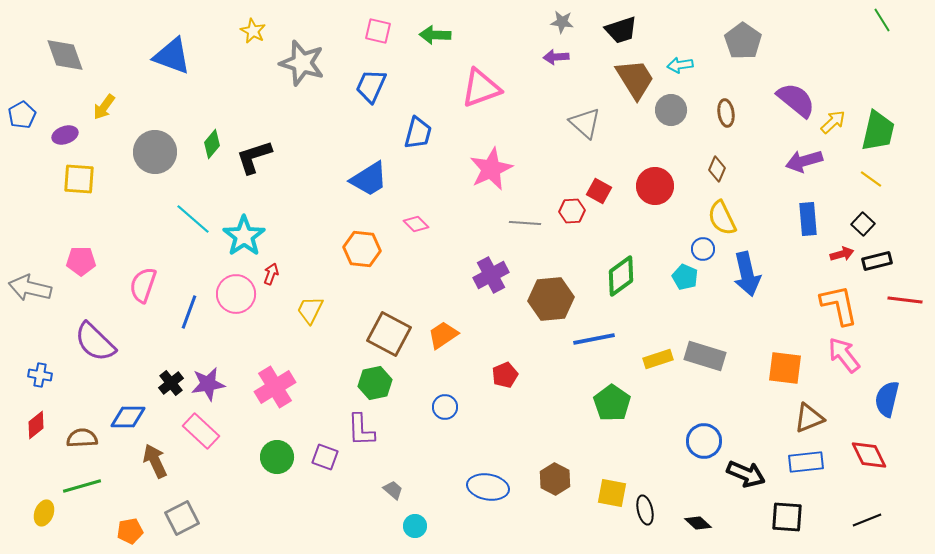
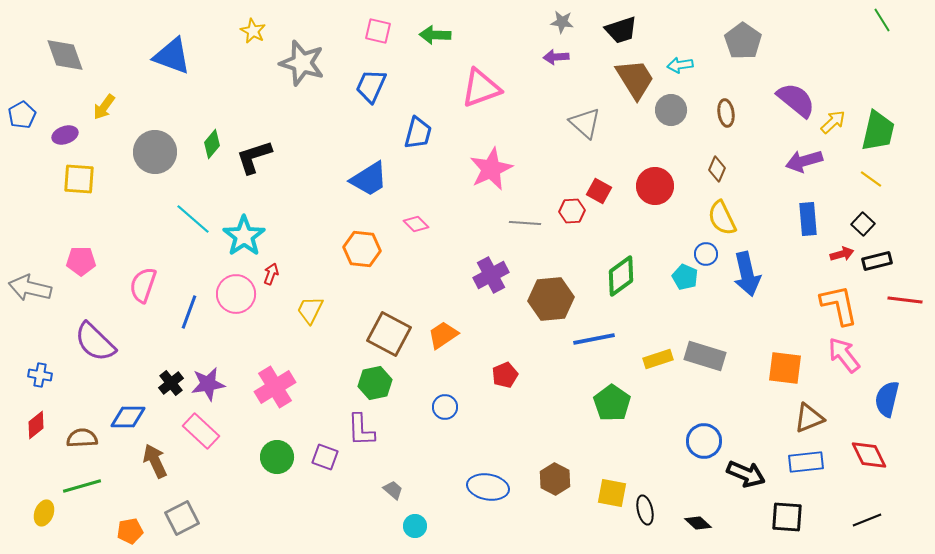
blue circle at (703, 249): moved 3 px right, 5 px down
